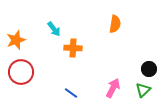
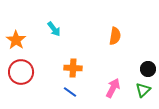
orange semicircle: moved 12 px down
orange star: rotated 18 degrees counterclockwise
orange cross: moved 20 px down
black circle: moved 1 px left
blue line: moved 1 px left, 1 px up
